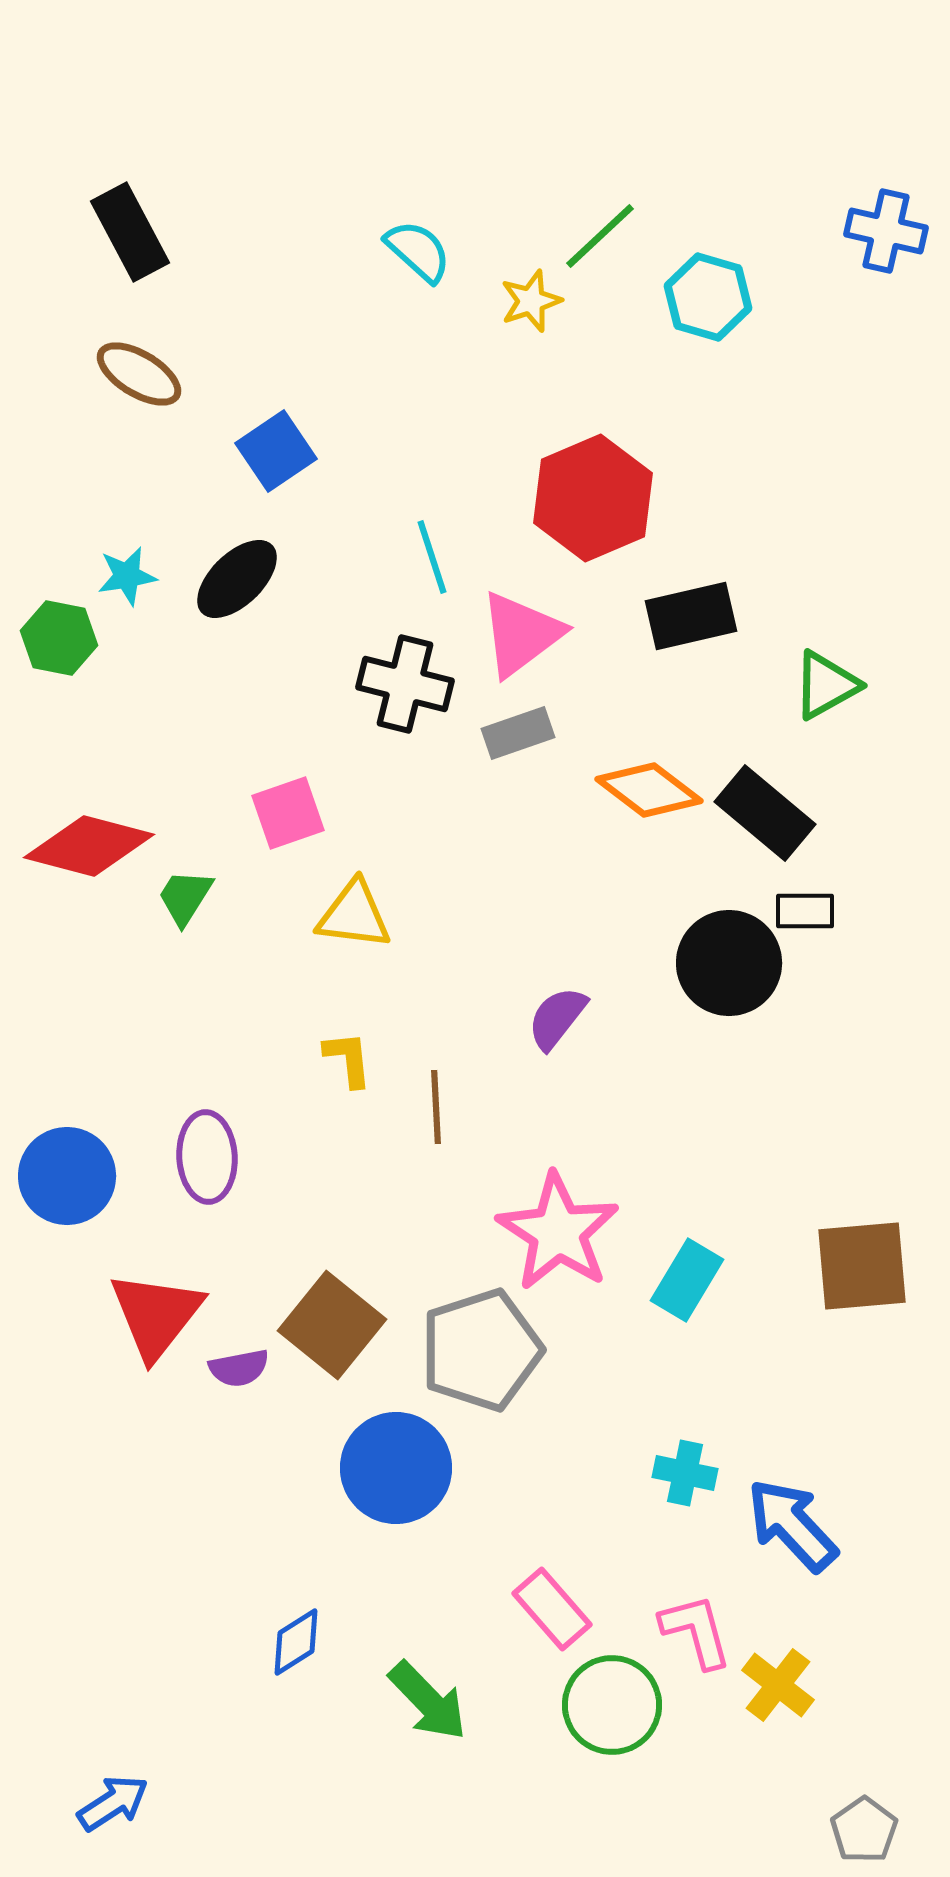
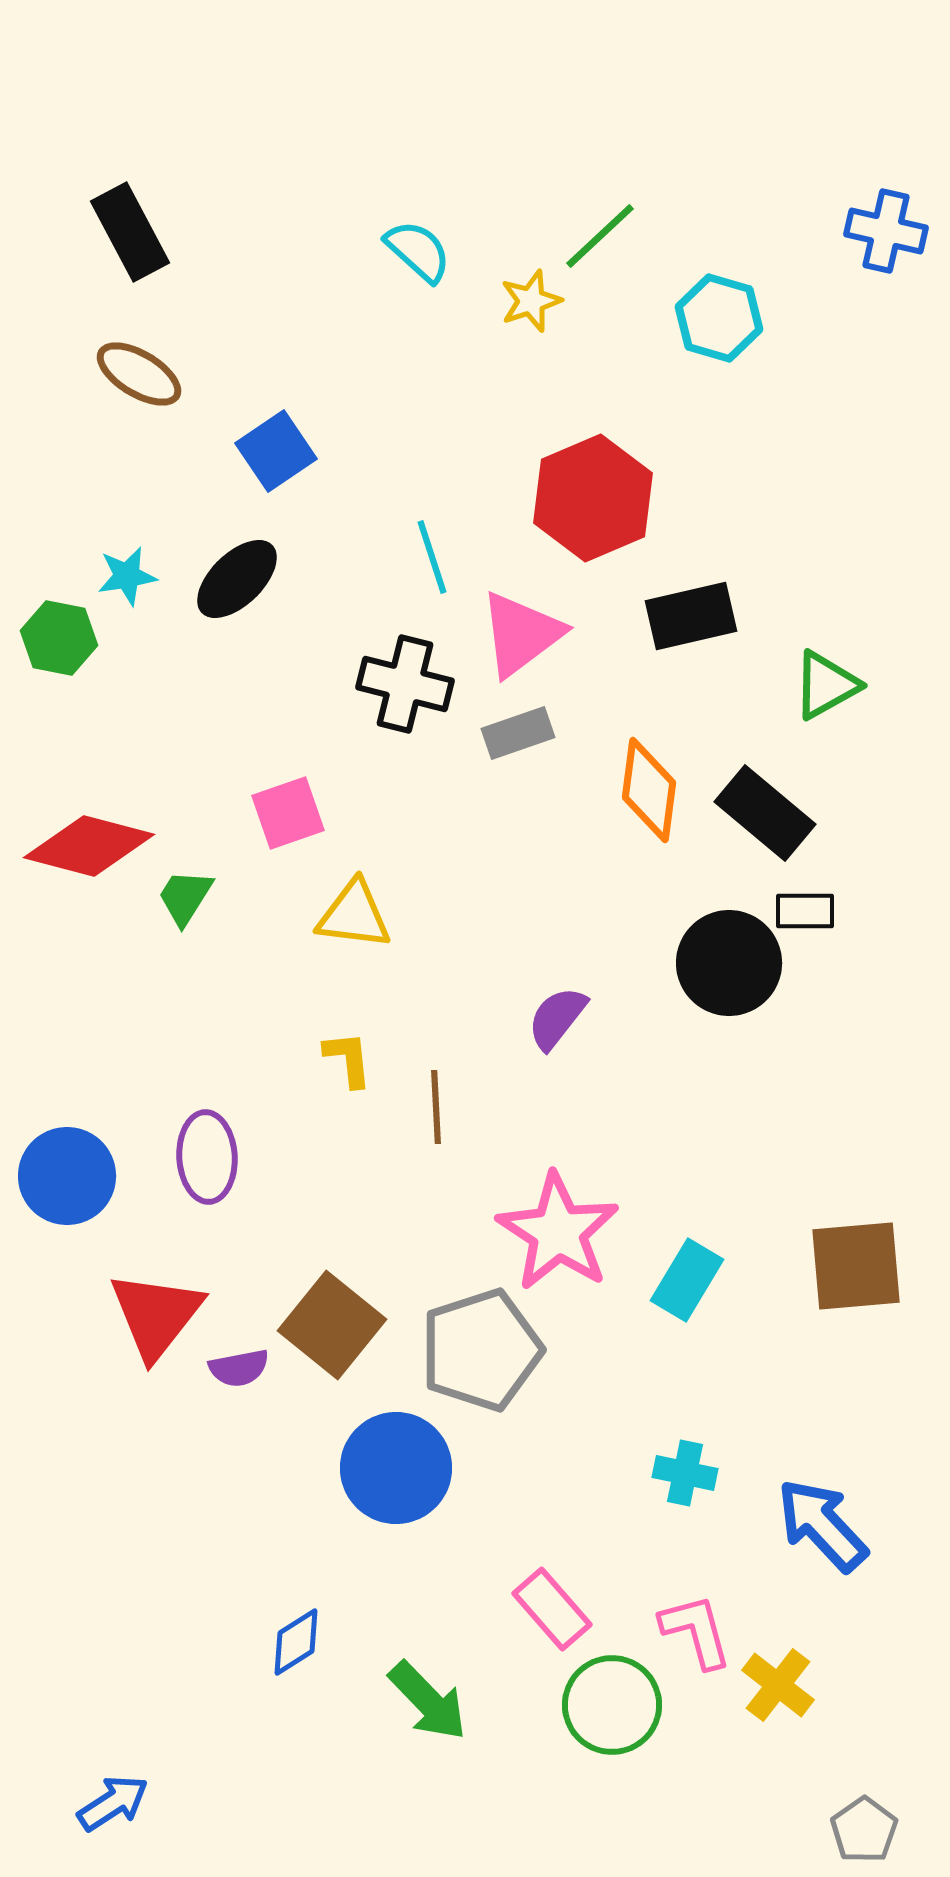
cyan hexagon at (708, 297): moved 11 px right, 21 px down
orange diamond at (649, 790): rotated 60 degrees clockwise
brown square at (862, 1266): moved 6 px left
blue arrow at (792, 1525): moved 30 px right
